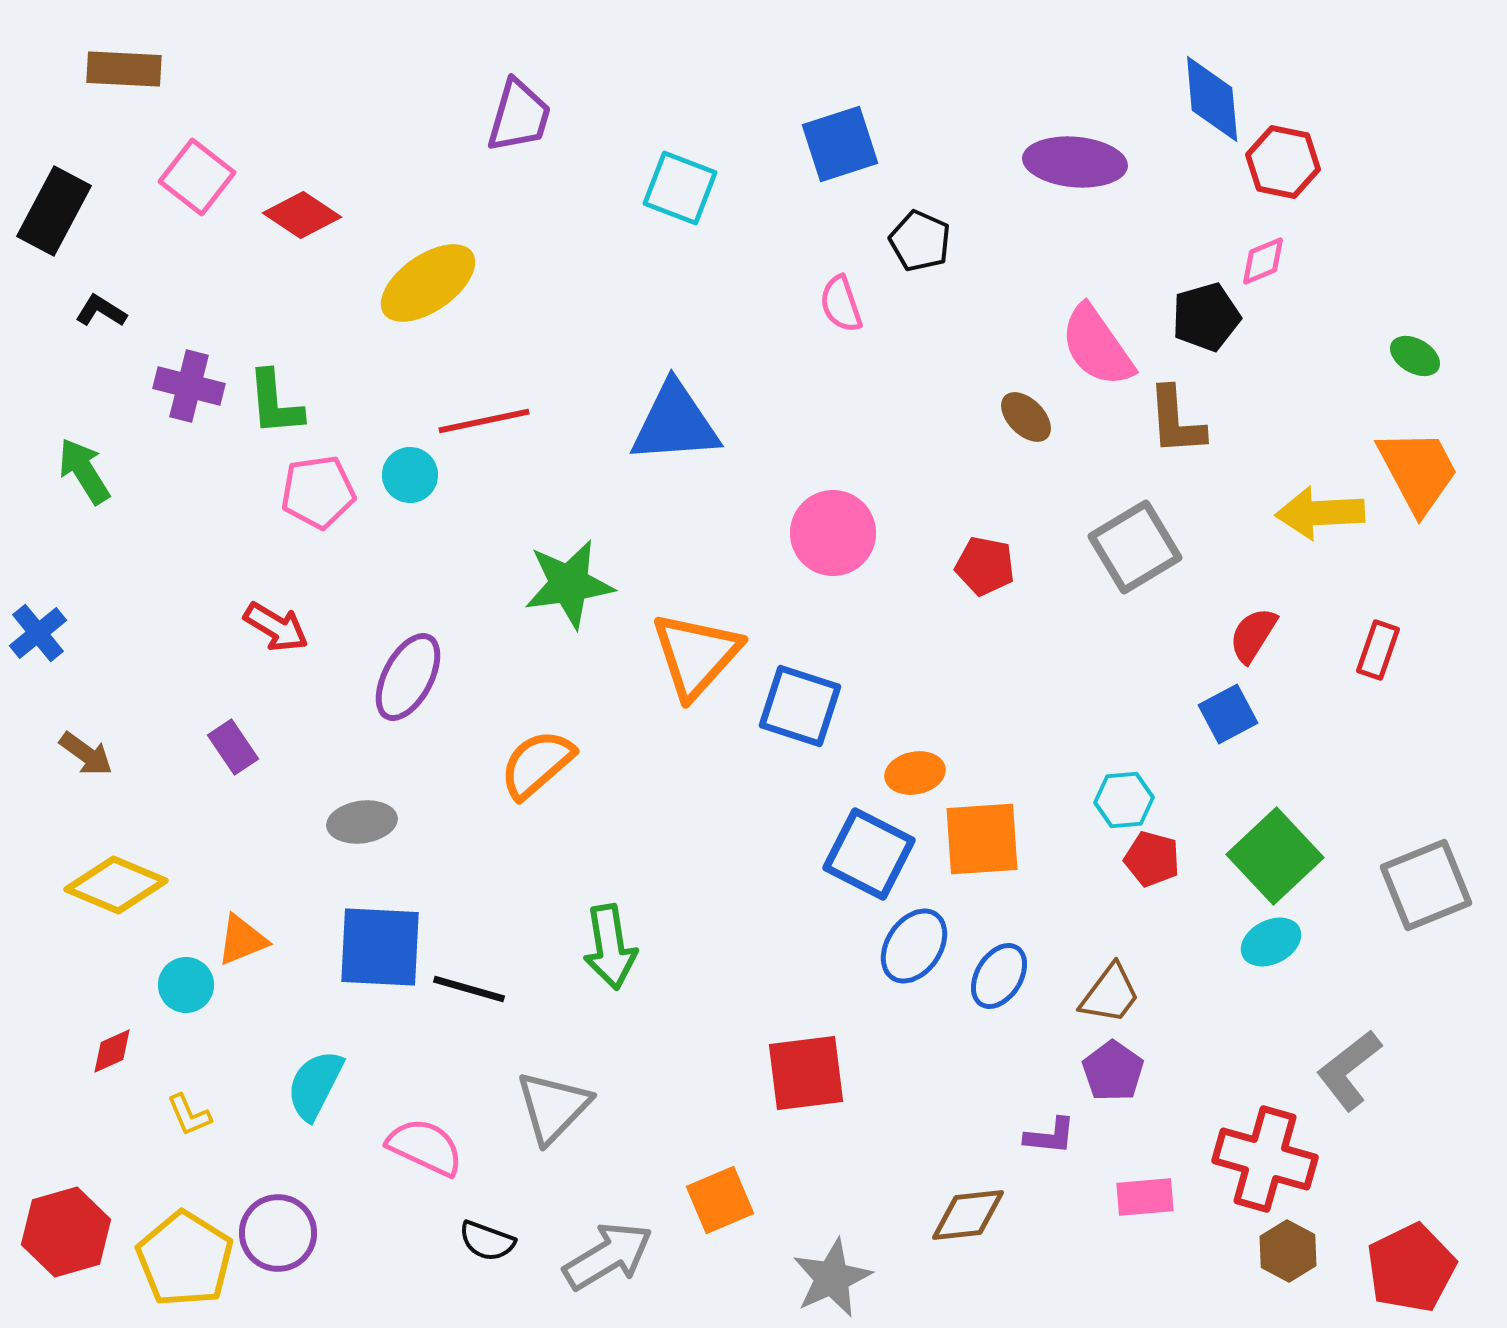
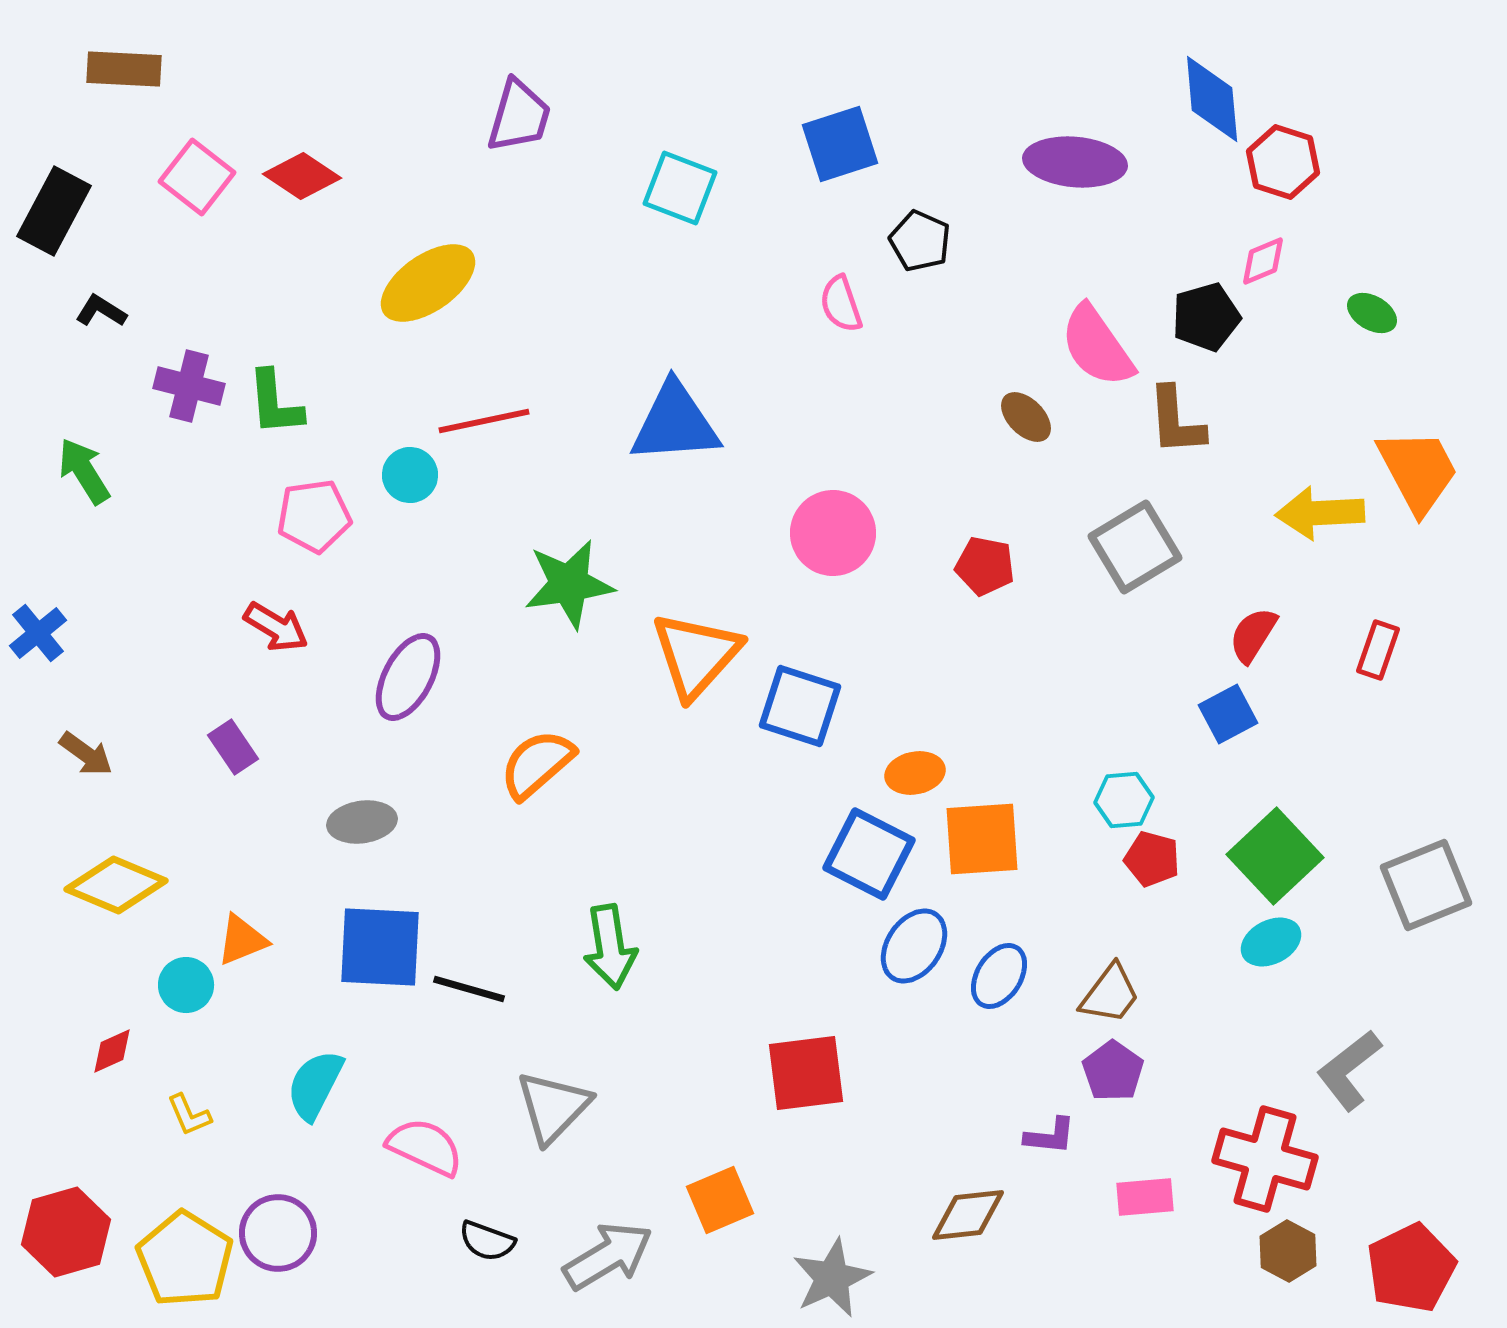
red hexagon at (1283, 162): rotated 6 degrees clockwise
red diamond at (302, 215): moved 39 px up
green ellipse at (1415, 356): moved 43 px left, 43 px up
pink pentagon at (318, 492): moved 4 px left, 24 px down
